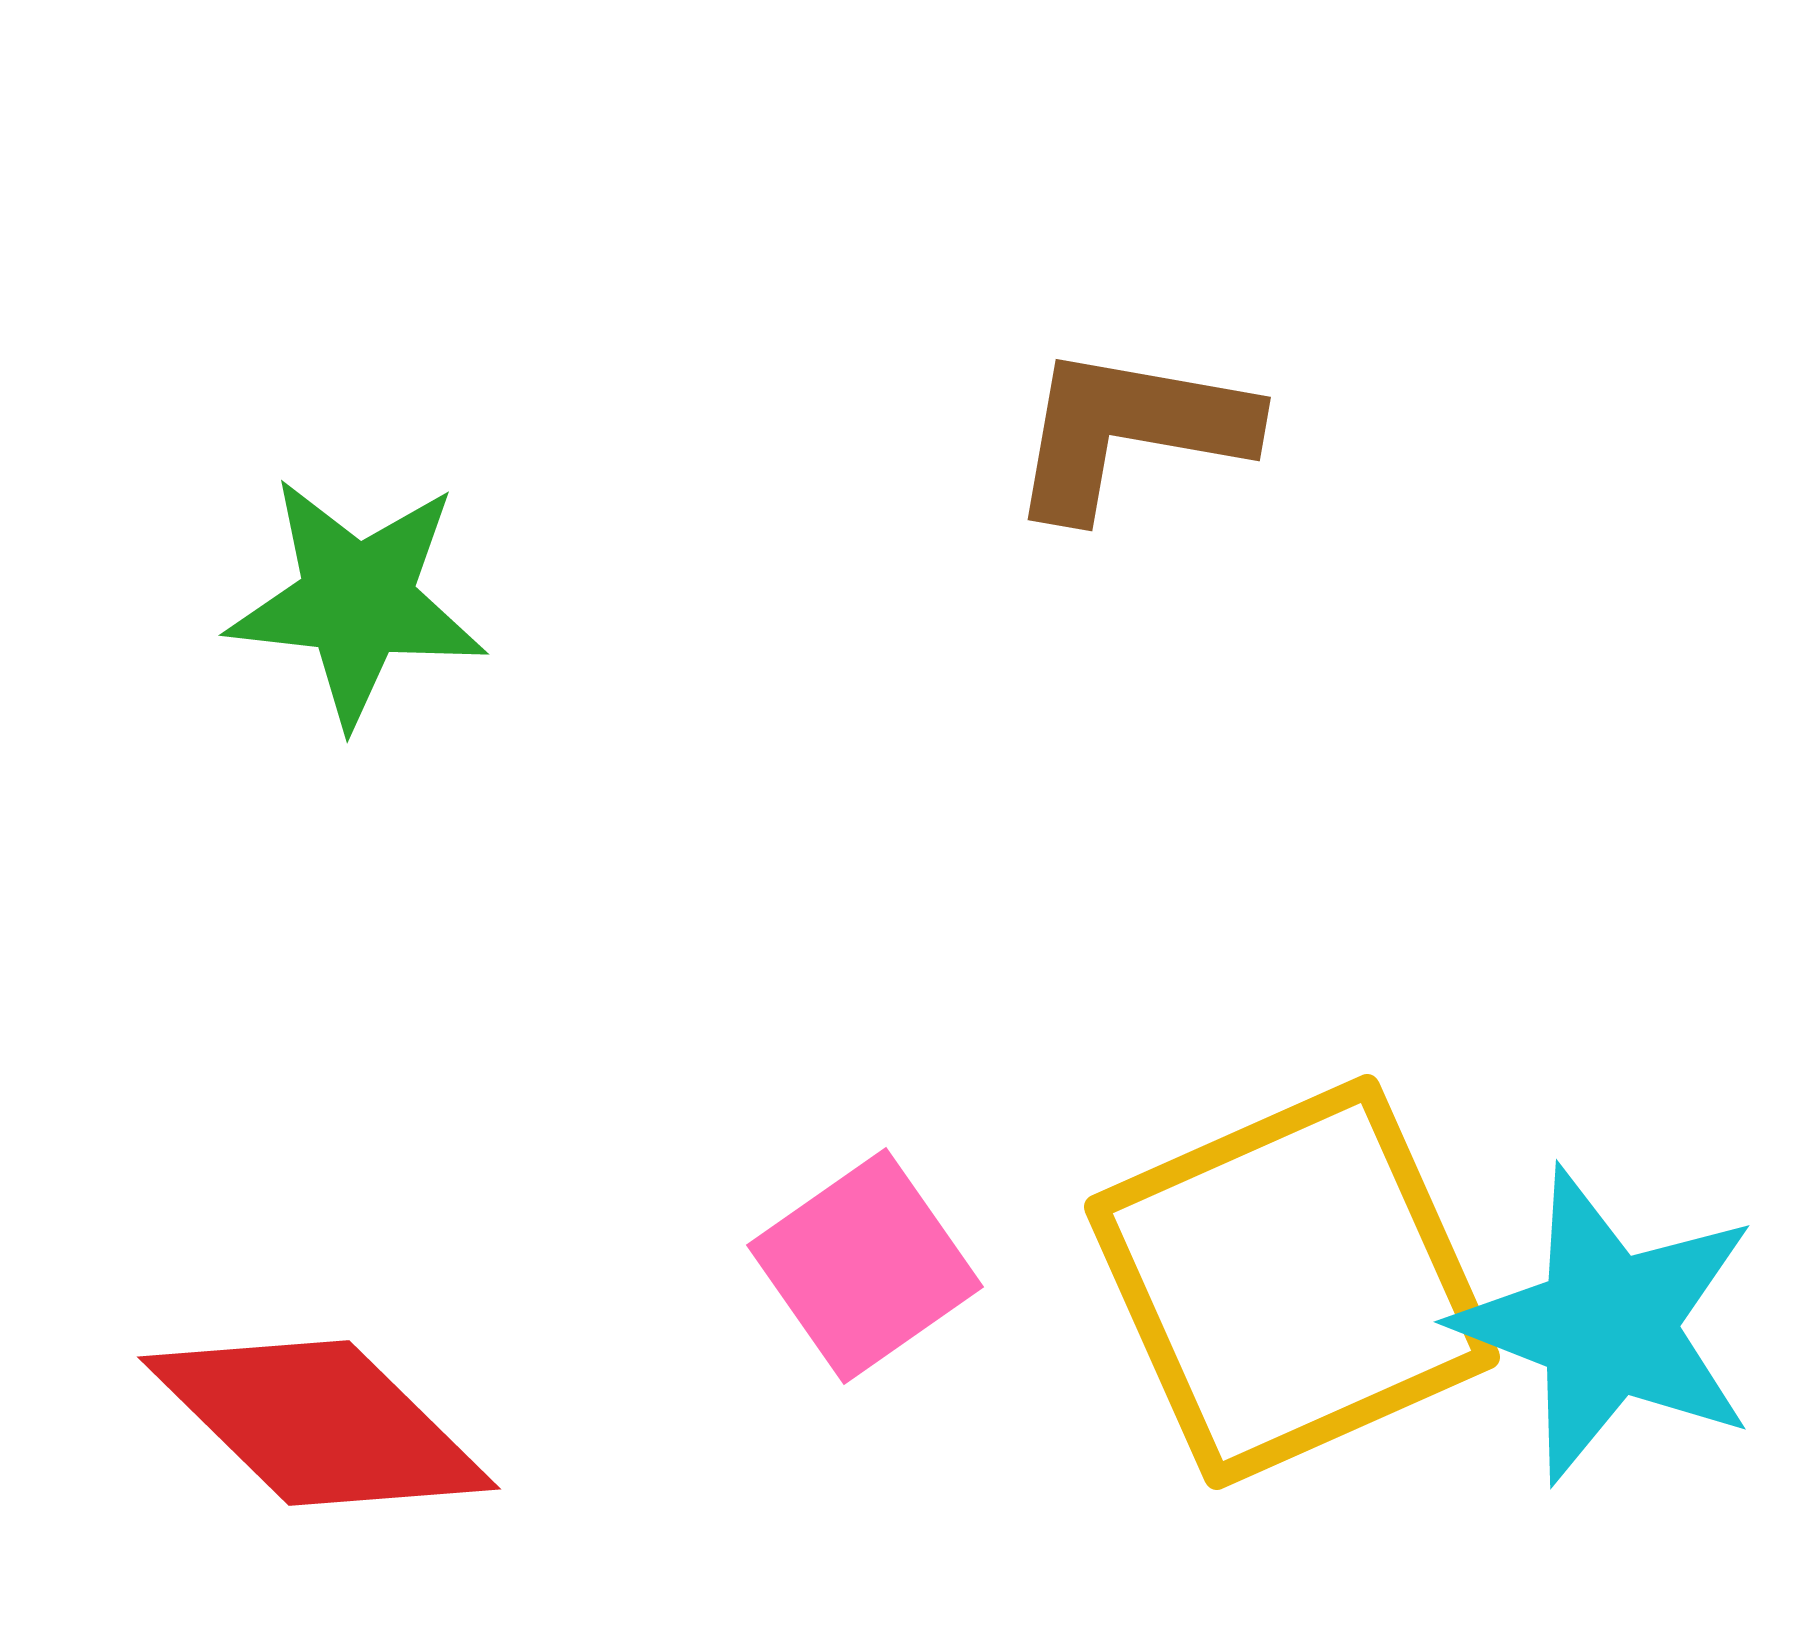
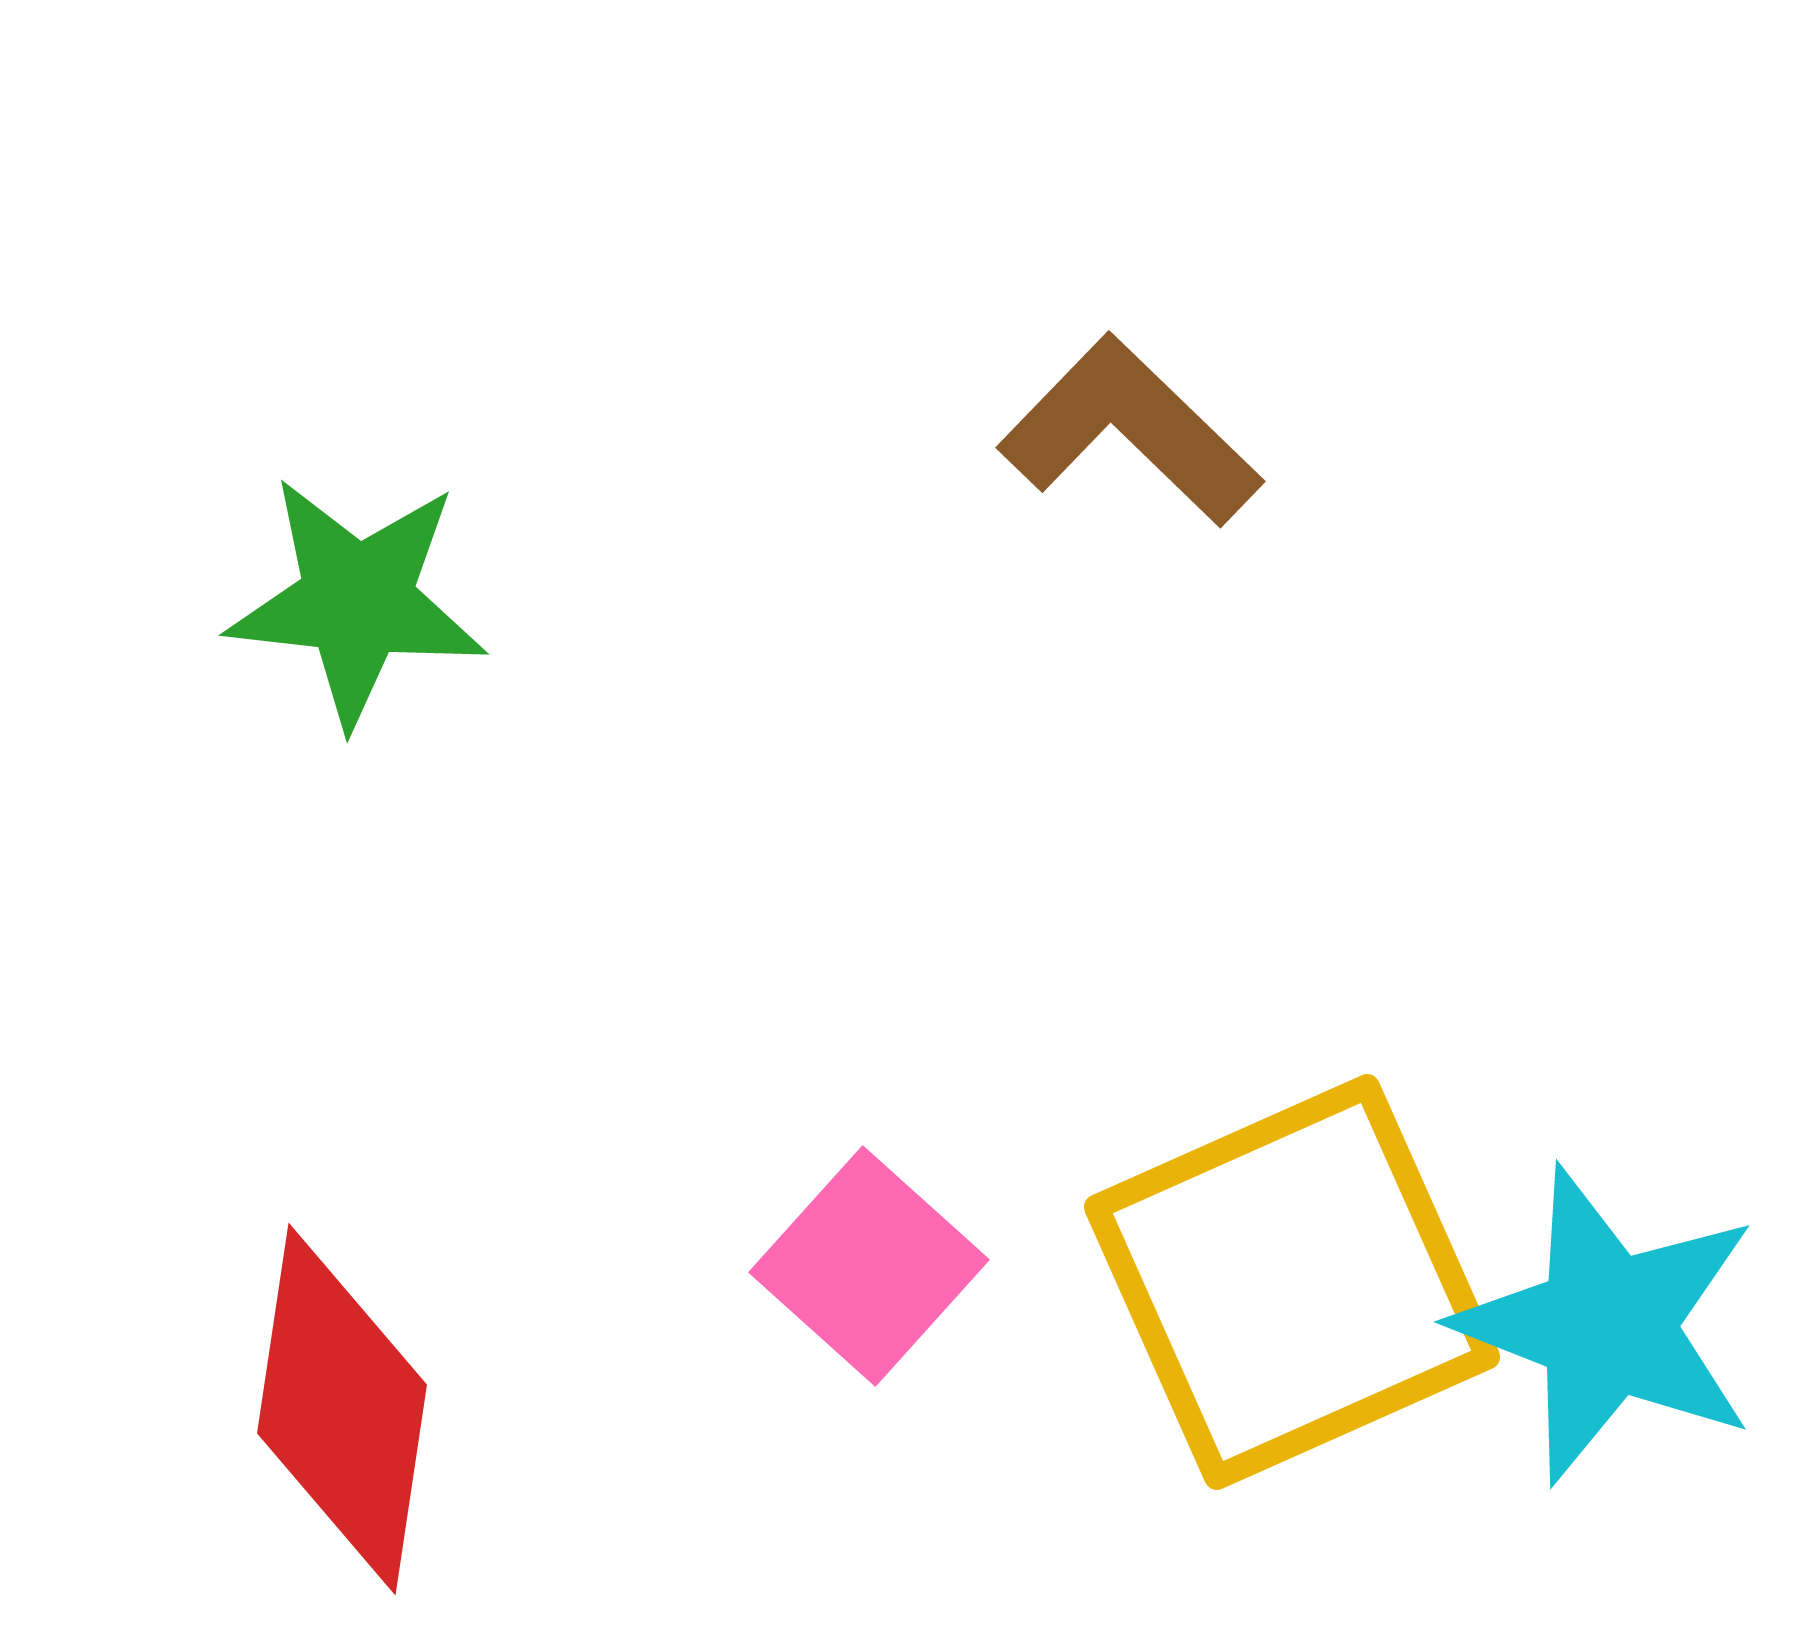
brown L-shape: rotated 34 degrees clockwise
pink square: moved 4 px right; rotated 13 degrees counterclockwise
red diamond: moved 23 px right, 14 px up; rotated 54 degrees clockwise
